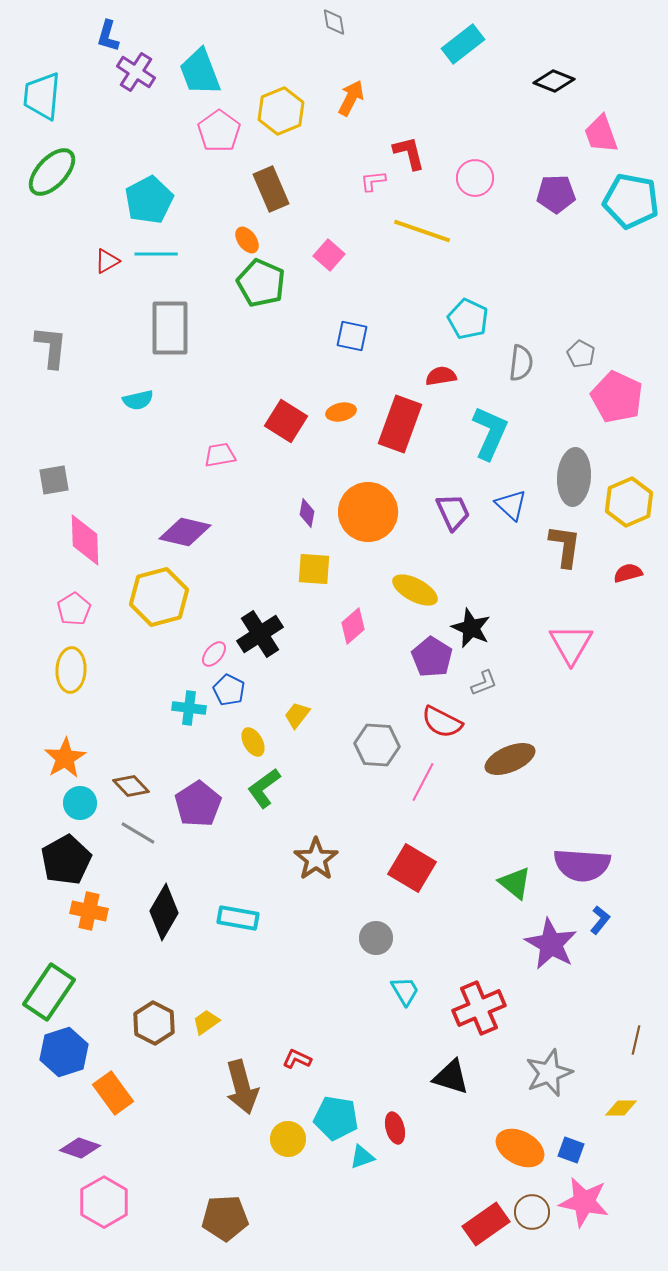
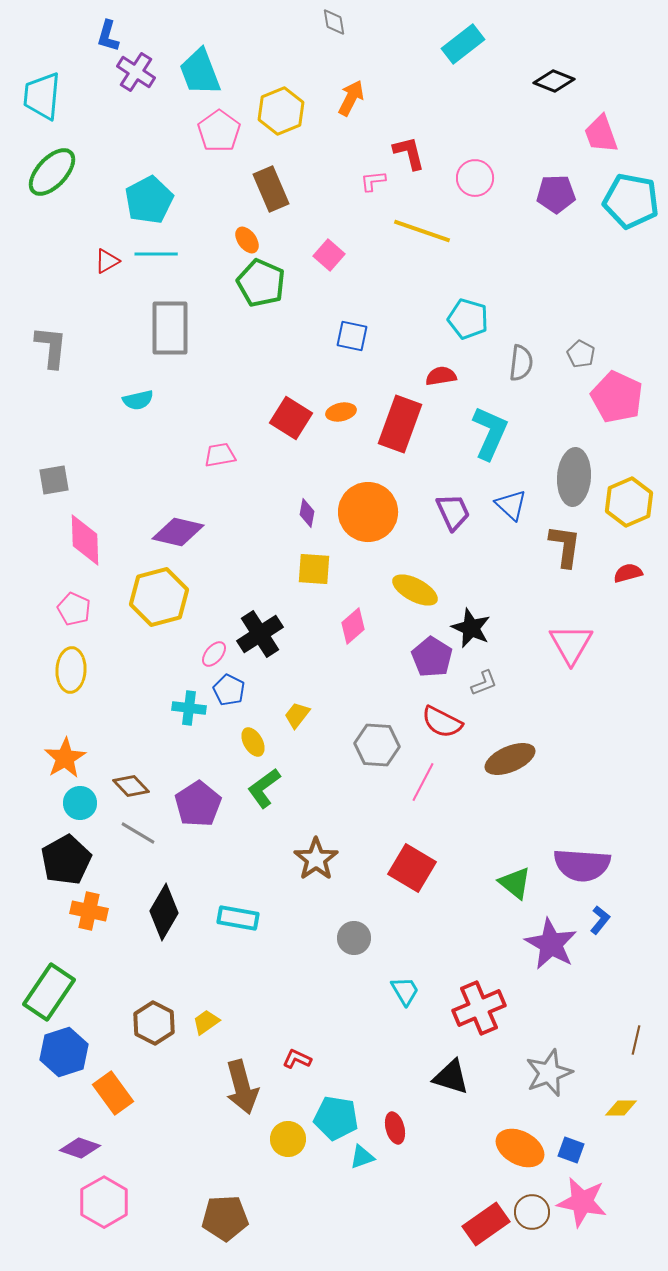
cyan pentagon at (468, 319): rotated 9 degrees counterclockwise
red square at (286, 421): moved 5 px right, 3 px up
purple diamond at (185, 532): moved 7 px left
pink pentagon at (74, 609): rotated 16 degrees counterclockwise
gray circle at (376, 938): moved 22 px left
pink star at (584, 1202): moved 2 px left
